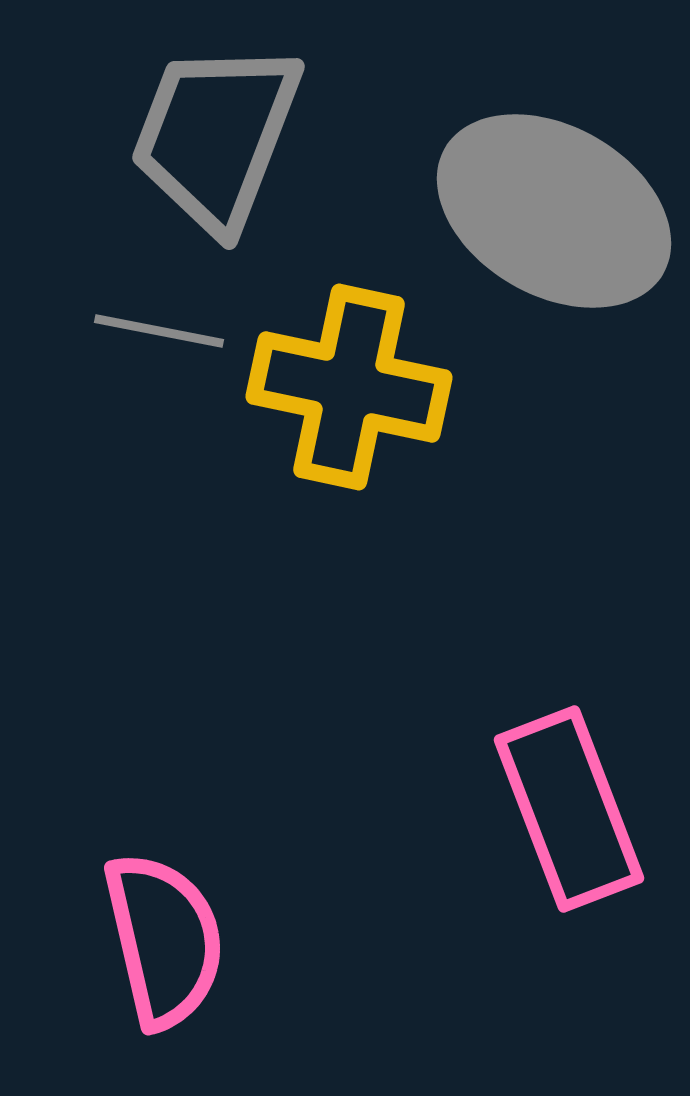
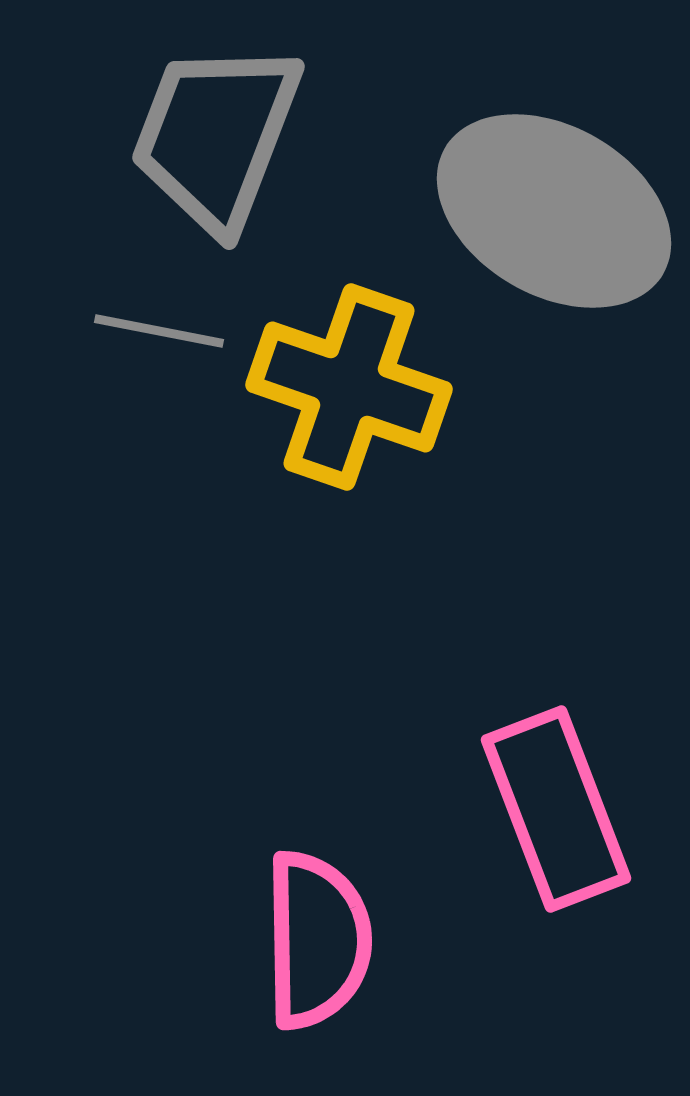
yellow cross: rotated 7 degrees clockwise
pink rectangle: moved 13 px left
pink semicircle: moved 153 px right; rotated 12 degrees clockwise
